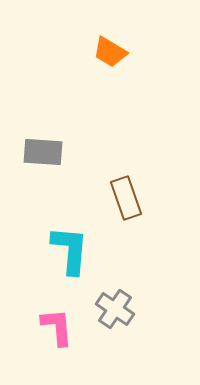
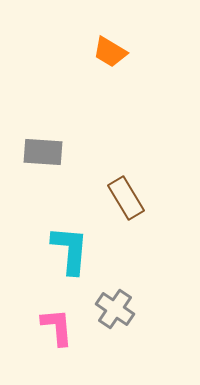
brown rectangle: rotated 12 degrees counterclockwise
